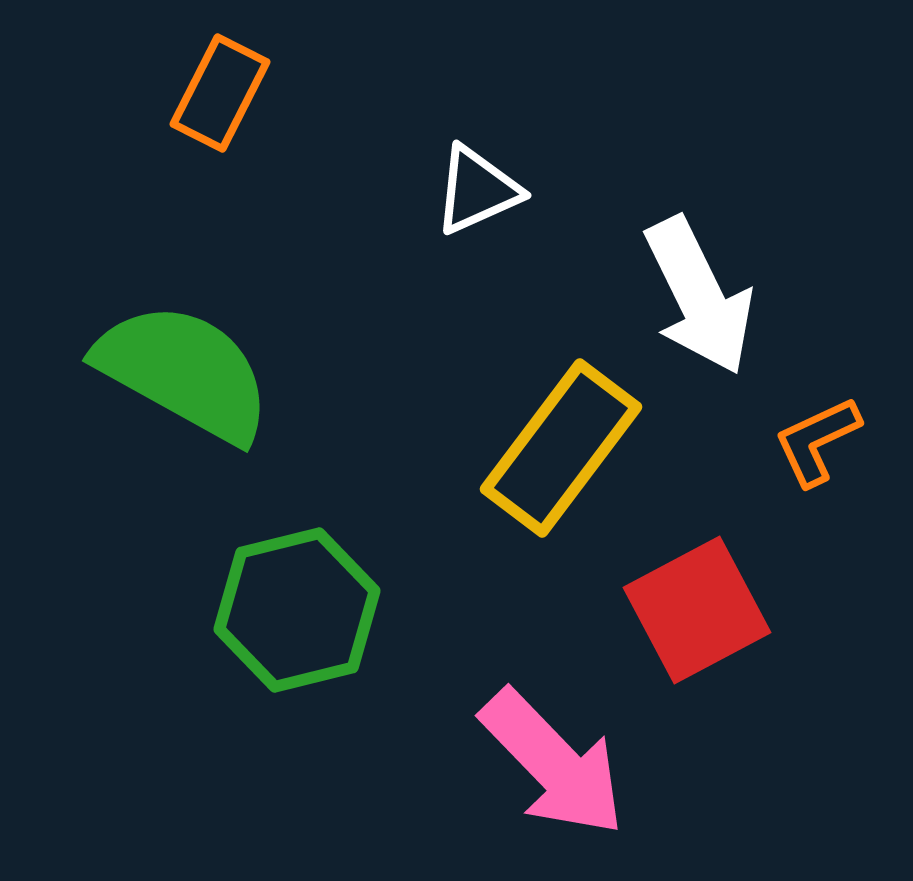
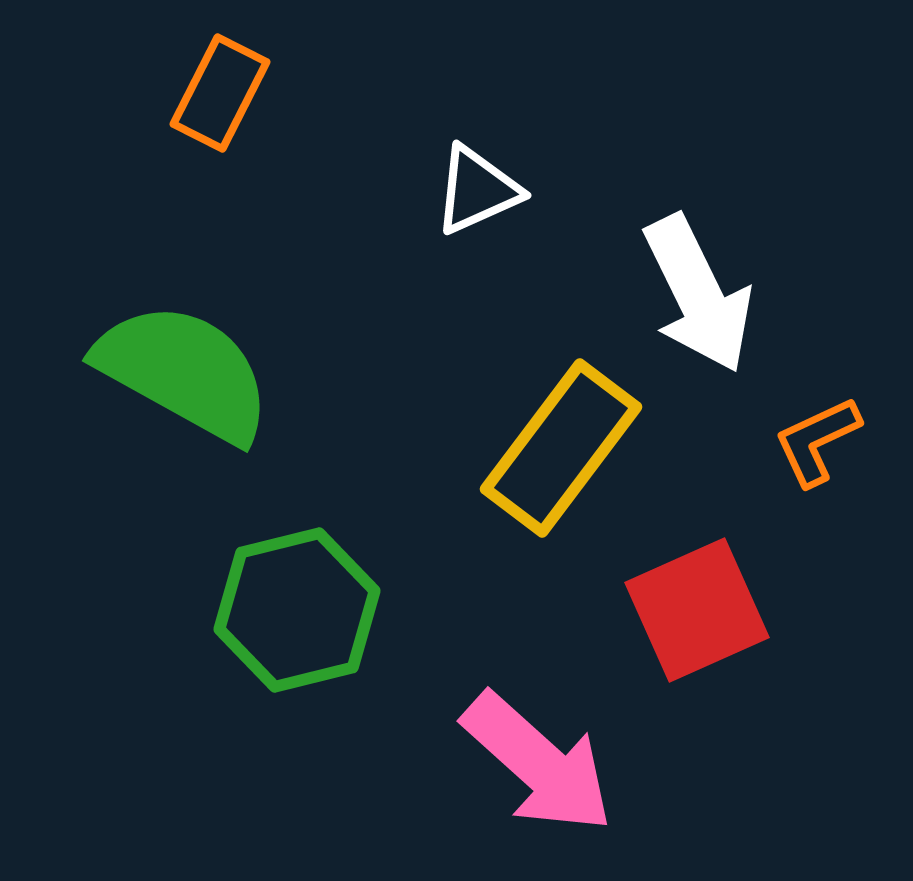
white arrow: moved 1 px left, 2 px up
red square: rotated 4 degrees clockwise
pink arrow: moved 15 px left; rotated 4 degrees counterclockwise
